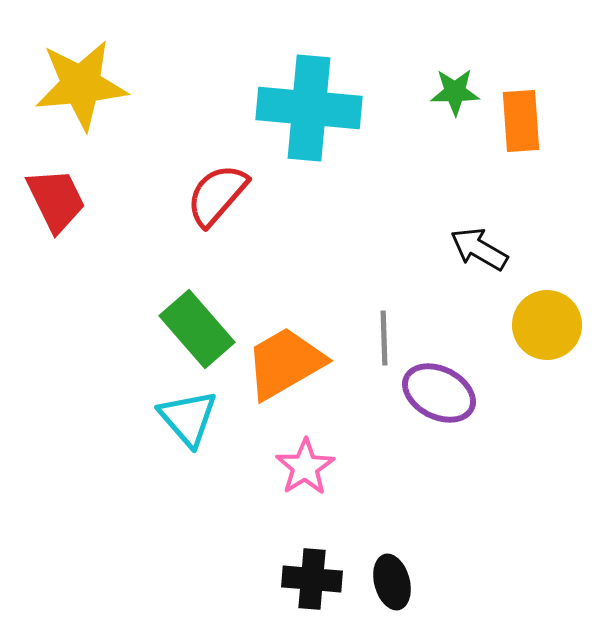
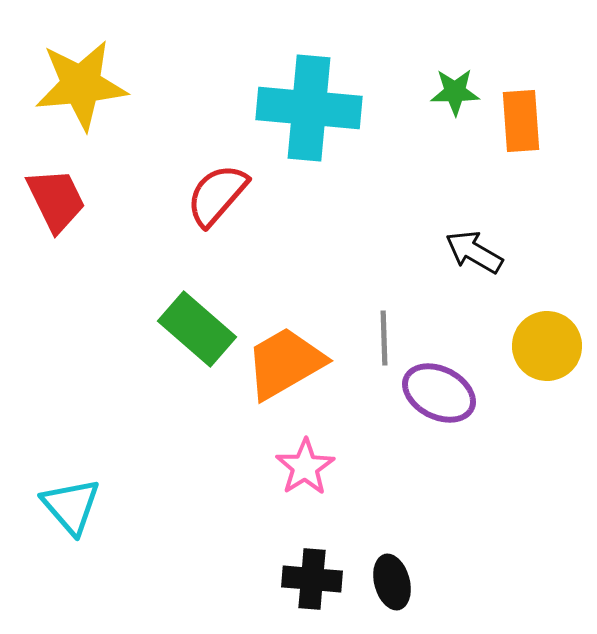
black arrow: moved 5 px left, 3 px down
yellow circle: moved 21 px down
green rectangle: rotated 8 degrees counterclockwise
cyan triangle: moved 117 px left, 88 px down
